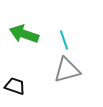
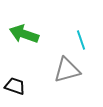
cyan line: moved 17 px right
